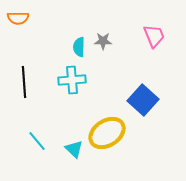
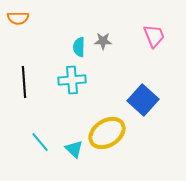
cyan line: moved 3 px right, 1 px down
